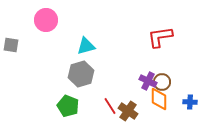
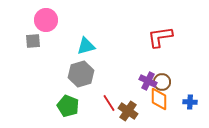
gray square: moved 22 px right, 4 px up; rotated 14 degrees counterclockwise
red line: moved 1 px left, 3 px up
